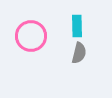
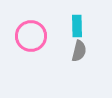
gray semicircle: moved 2 px up
